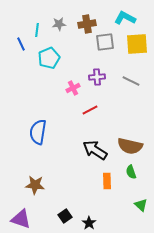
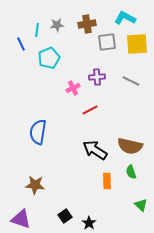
gray star: moved 2 px left, 1 px down
gray square: moved 2 px right
